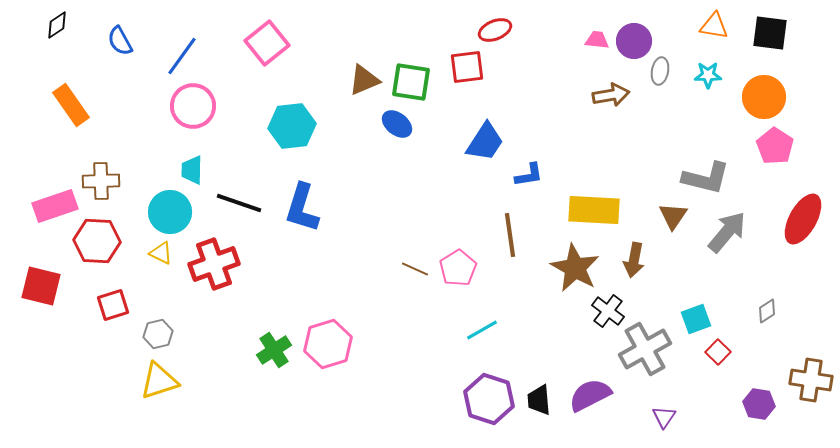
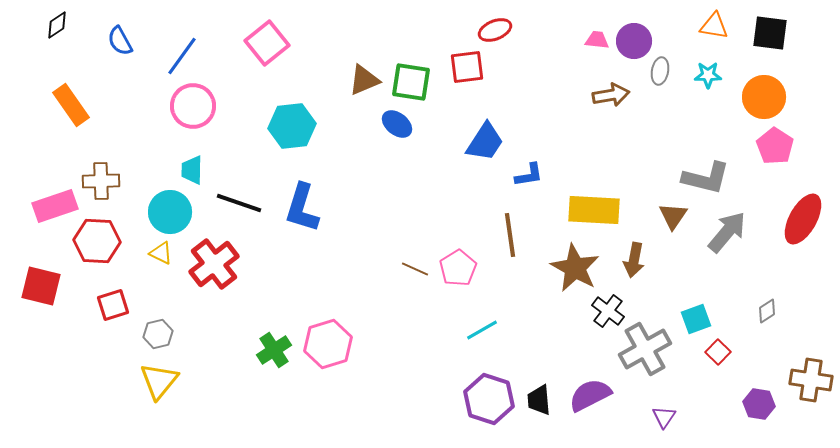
red cross at (214, 264): rotated 18 degrees counterclockwise
yellow triangle at (159, 381): rotated 33 degrees counterclockwise
